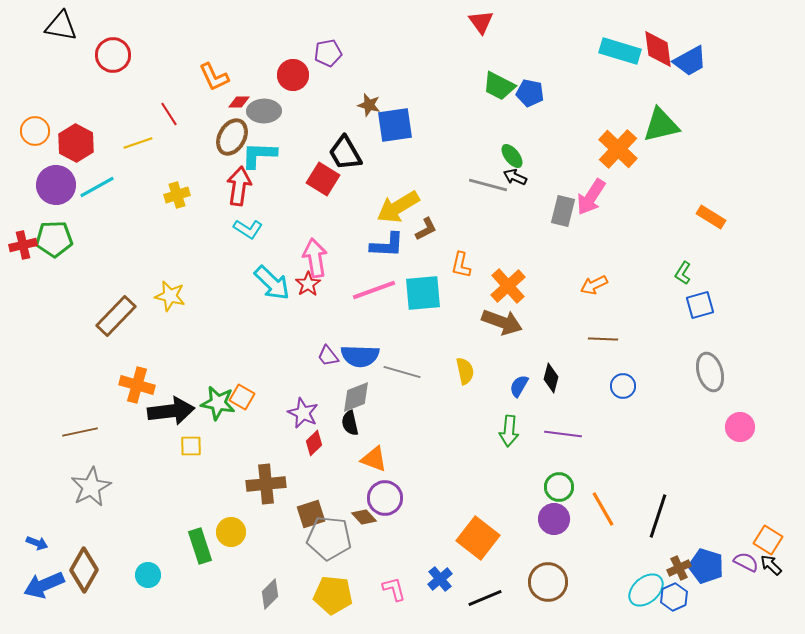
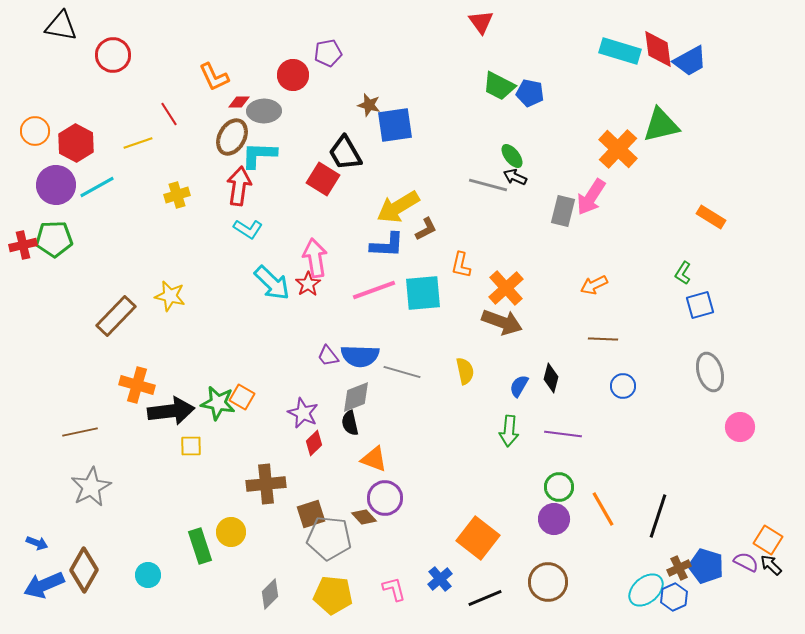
orange cross at (508, 286): moved 2 px left, 2 px down
